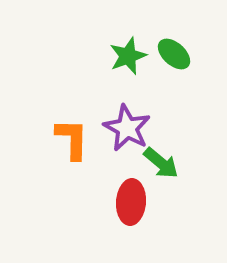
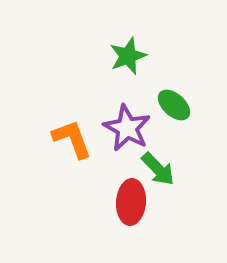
green ellipse: moved 51 px down
orange L-shape: rotated 21 degrees counterclockwise
green arrow: moved 3 px left, 6 px down; rotated 6 degrees clockwise
